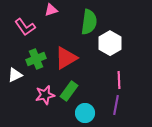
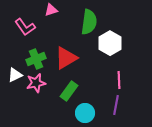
pink star: moved 9 px left, 12 px up
